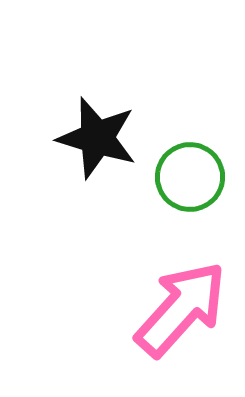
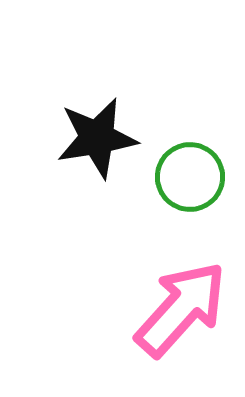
black star: rotated 26 degrees counterclockwise
